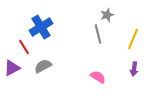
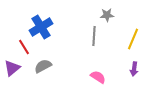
gray star: rotated 16 degrees clockwise
gray line: moved 4 px left, 2 px down; rotated 18 degrees clockwise
purple triangle: rotated 12 degrees counterclockwise
